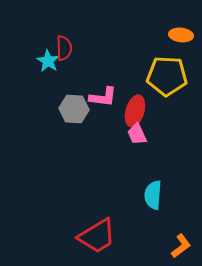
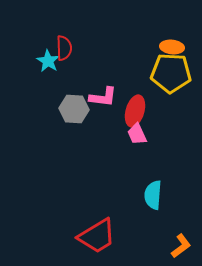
orange ellipse: moved 9 px left, 12 px down
yellow pentagon: moved 4 px right, 3 px up
